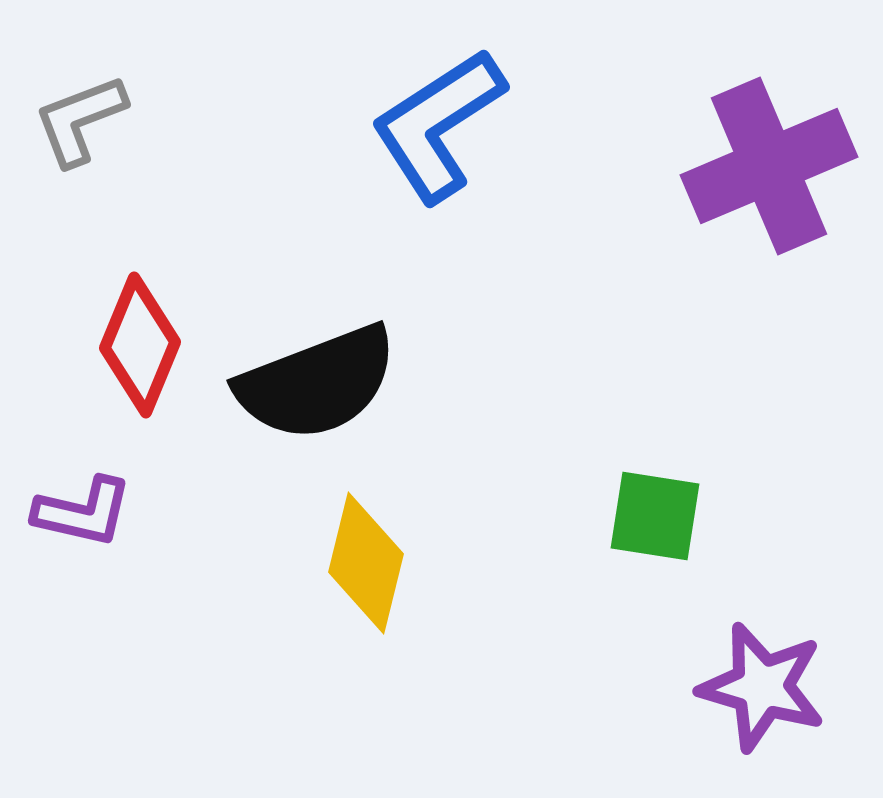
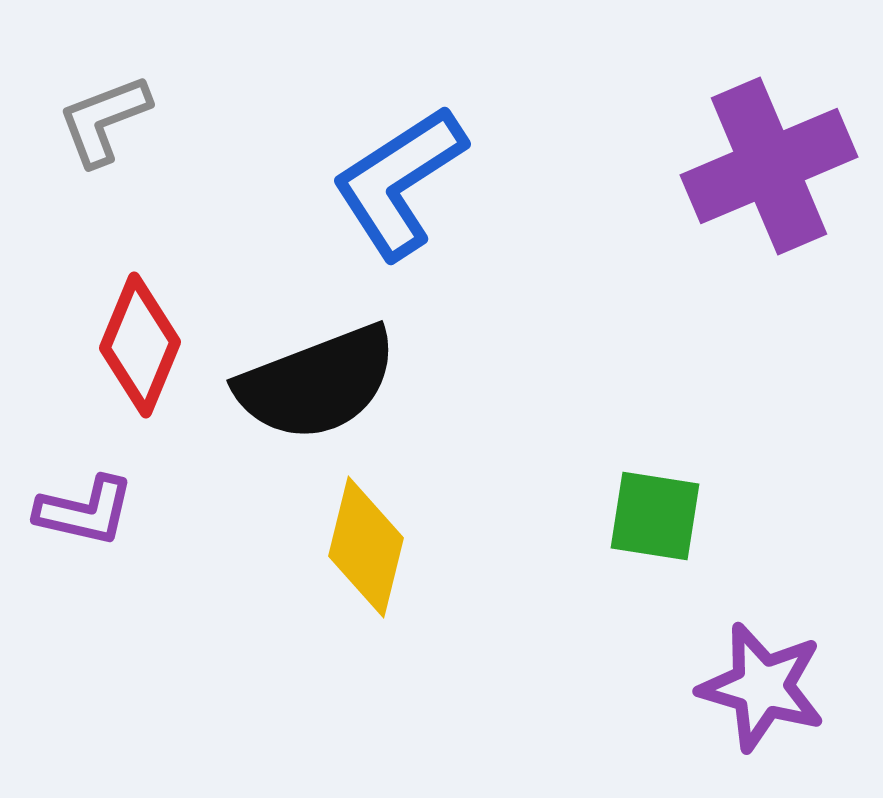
gray L-shape: moved 24 px right
blue L-shape: moved 39 px left, 57 px down
purple L-shape: moved 2 px right, 1 px up
yellow diamond: moved 16 px up
